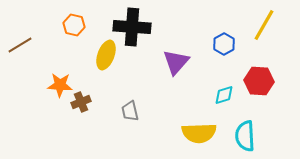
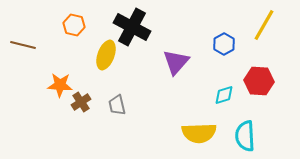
black cross: rotated 24 degrees clockwise
brown line: moved 3 px right; rotated 45 degrees clockwise
brown cross: rotated 12 degrees counterclockwise
gray trapezoid: moved 13 px left, 6 px up
